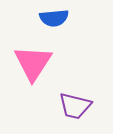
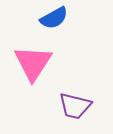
blue semicircle: rotated 24 degrees counterclockwise
